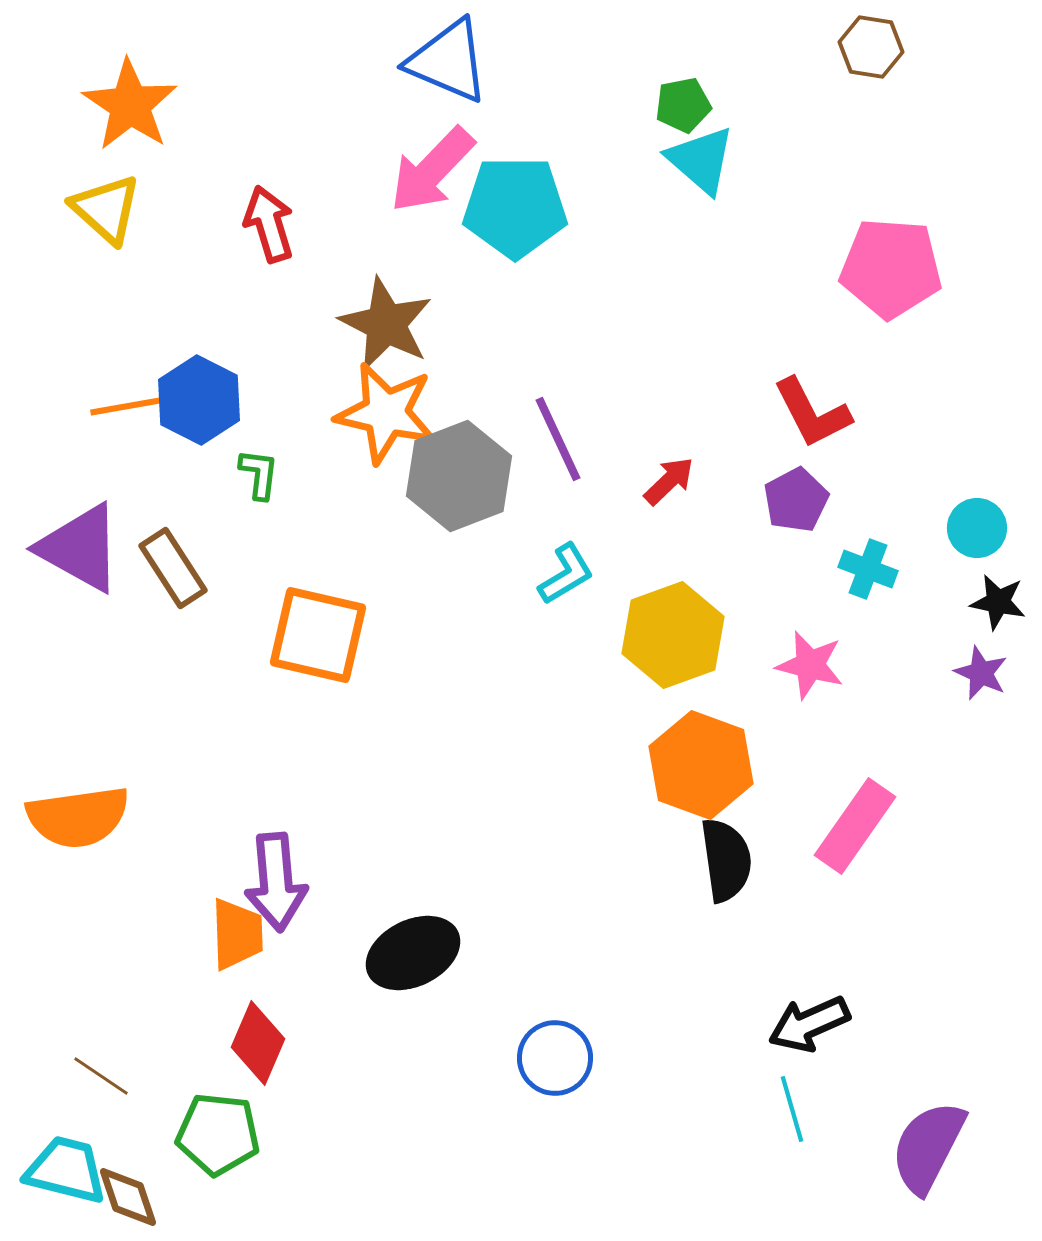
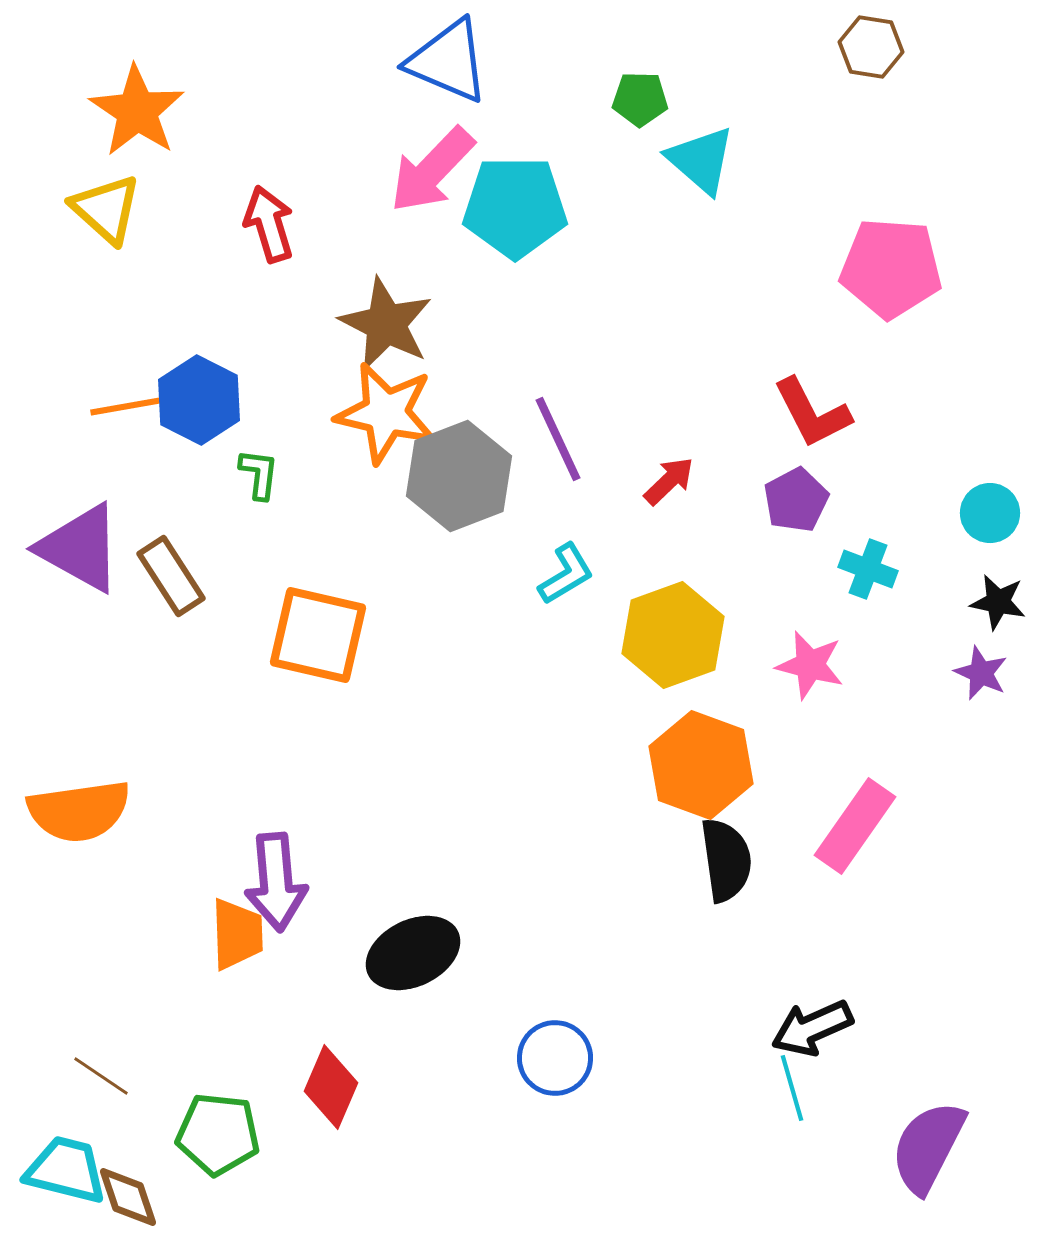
orange star at (130, 105): moved 7 px right, 6 px down
green pentagon at (683, 105): moved 43 px left, 6 px up; rotated 12 degrees clockwise
cyan circle at (977, 528): moved 13 px right, 15 px up
brown rectangle at (173, 568): moved 2 px left, 8 px down
orange semicircle at (78, 817): moved 1 px right, 6 px up
black arrow at (809, 1024): moved 3 px right, 4 px down
red diamond at (258, 1043): moved 73 px right, 44 px down
cyan line at (792, 1109): moved 21 px up
